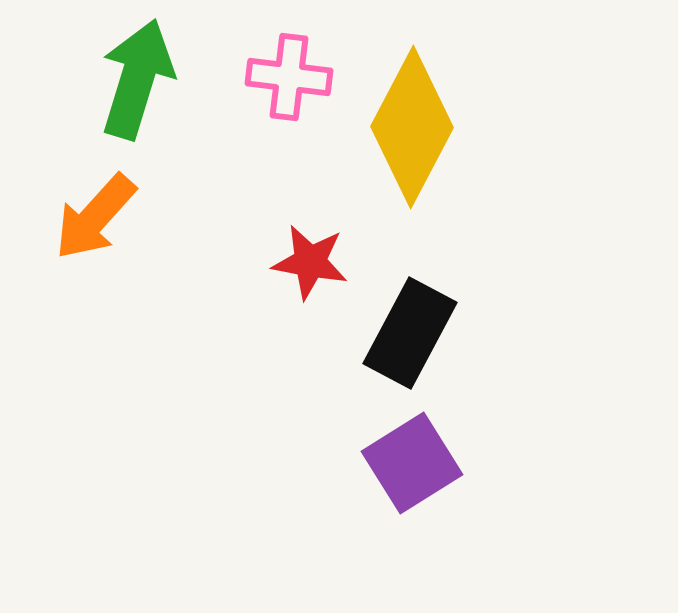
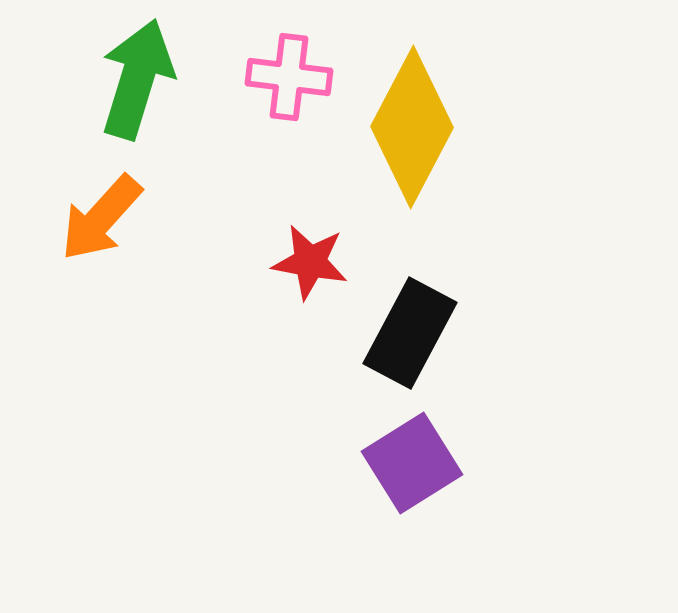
orange arrow: moved 6 px right, 1 px down
